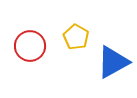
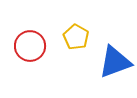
blue triangle: moved 2 px right; rotated 9 degrees clockwise
